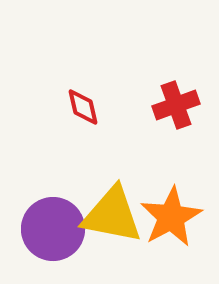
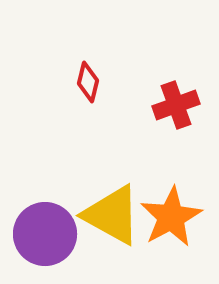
red diamond: moved 5 px right, 25 px up; rotated 27 degrees clockwise
yellow triangle: rotated 18 degrees clockwise
purple circle: moved 8 px left, 5 px down
